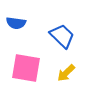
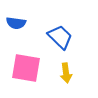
blue trapezoid: moved 2 px left, 1 px down
yellow arrow: rotated 54 degrees counterclockwise
